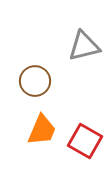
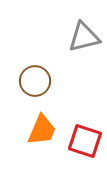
gray triangle: moved 9 px up
red square: rotated 12 degrees counterclockwise
